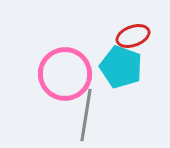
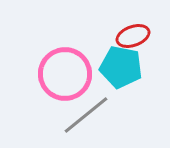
cyan pentagon: rotated 9 degrees counterclockwise
gray line: rotated 42 degrees clockwise
